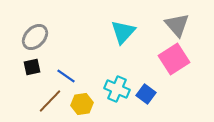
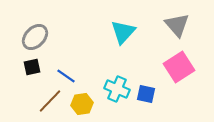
pink square: moved 5 px right, 8 px down
blue square: rotated 24 degrees counterclockwise
